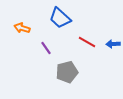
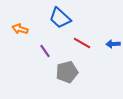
orange arrow: moved 2 px left, 1 px down
red line: moved 5 px left, 1 px down
purple line: moved 1 px left, 3 px down
